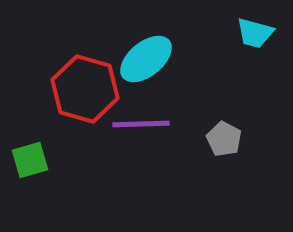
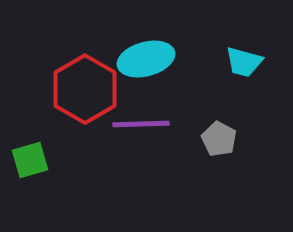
cyan trapezoid: moved 11 px left, 29 px down
cyan ellipse: rotated 24 degrees clockwise
red hexagon: rotated 14 degrees clockwise
gray pentagon: moved 5 px left
